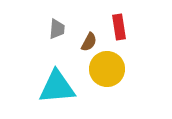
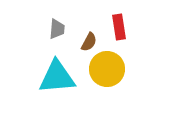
cyan triangle: moved 10 px up
